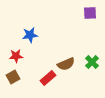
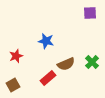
blue star: moved 16 px right, 6 px down; rotated 21 degrees clockwise
red star: rotated 16 degrees counterclockwise
brown square: moved 8 px down
